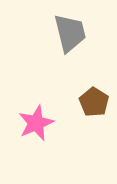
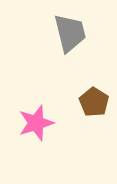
pink star: rotated 6 degrees clockwise
